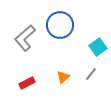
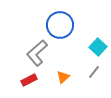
gray L-shape: moved 12 px right, 15 px down
cyan square: rotated 12 degrees counterclockwise
gray line: moved 3 px right, 2 px up
red rectangle: moved 2 px right, 3 px up
